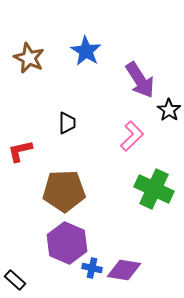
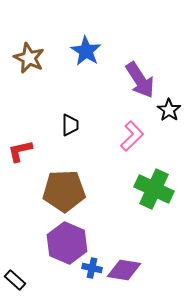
black trapezoid: moved 3 px right, 2 px down
